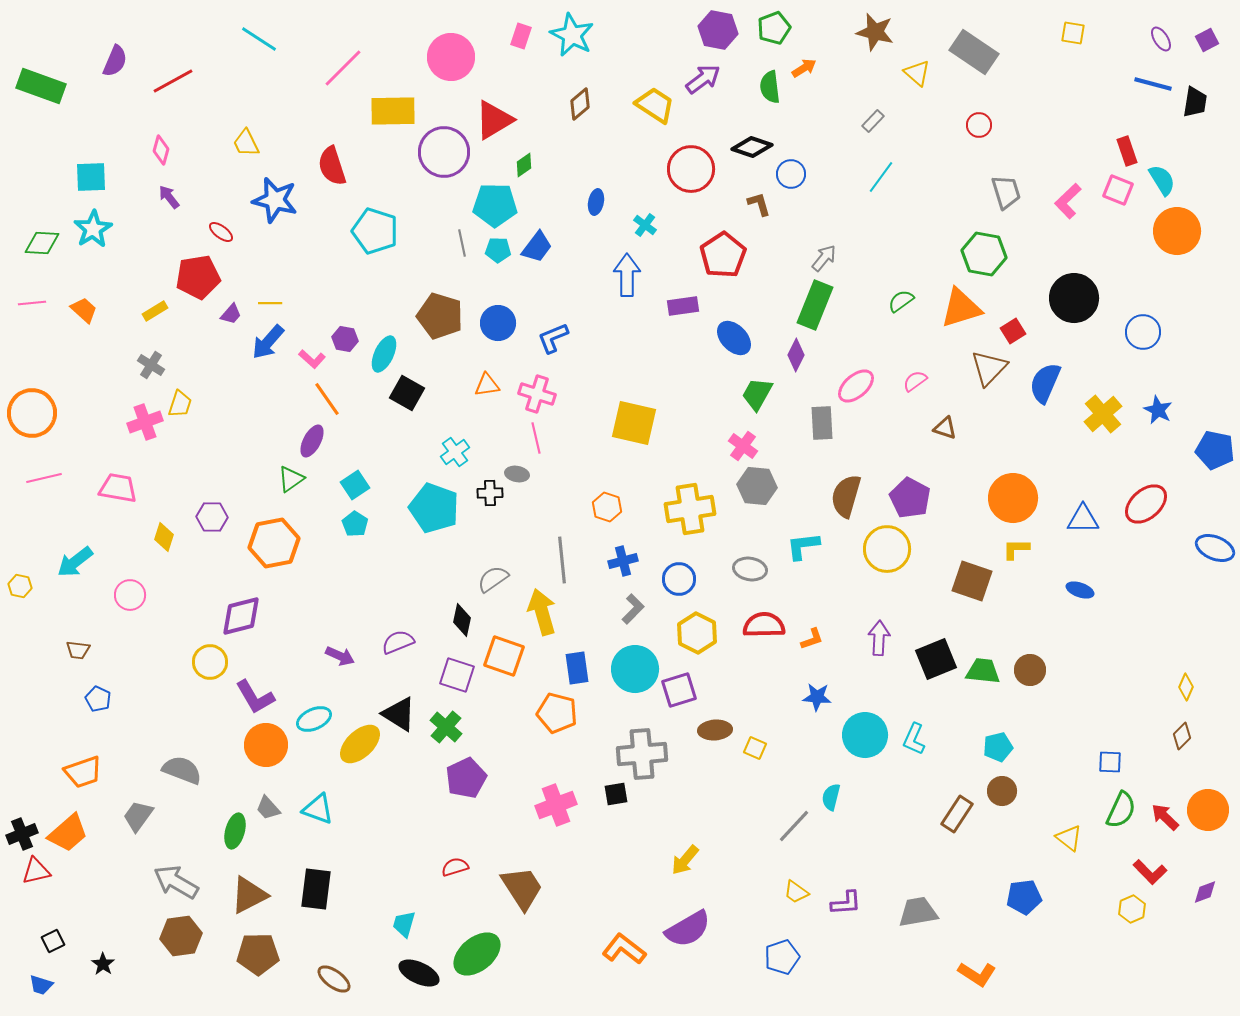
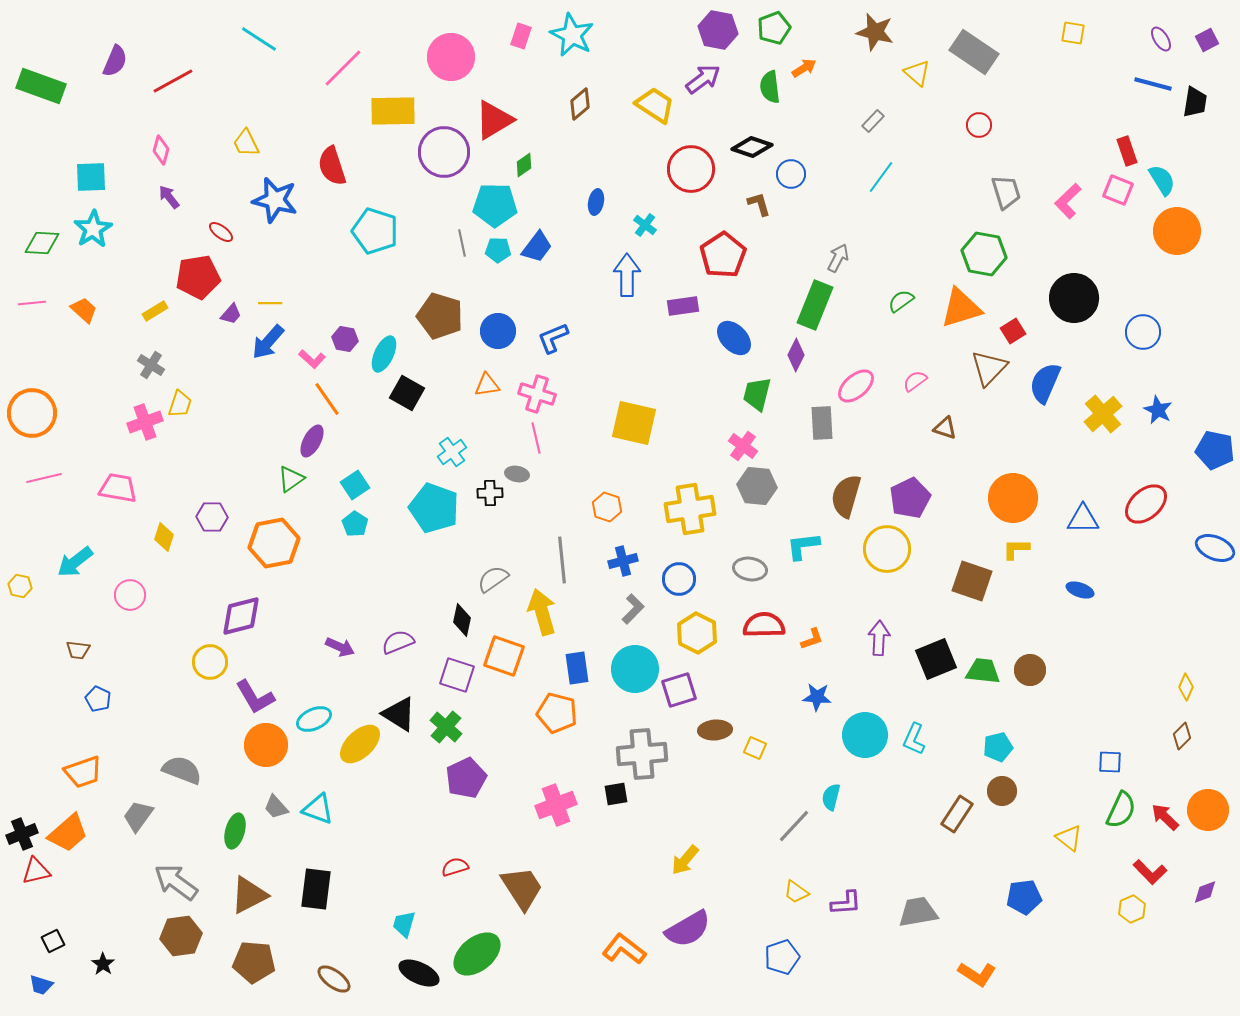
gray arrow at (824, 258): moved 14 px right; rotated 12 degrees counterclockwise
blue circle at (498, 323): moved 8 px down
green trapezoid at (757, 394): rotated 15 degrees counterclockwise
cyan cross at (455, 452): moved 3 px left
purple pentagon at (910, 498): rotated 18 degrees clockwise
purple arrow at (340, 656): moved 9 px up
gray trapezoid at (268, 808): moved 8 px right, 1 px up
gray arrow at (176, 882): rotated 6 degrees clockwise
brown pentagon at (258, 954): moved 4 px left, 8 px down; rotated 6 degrees clockwise
